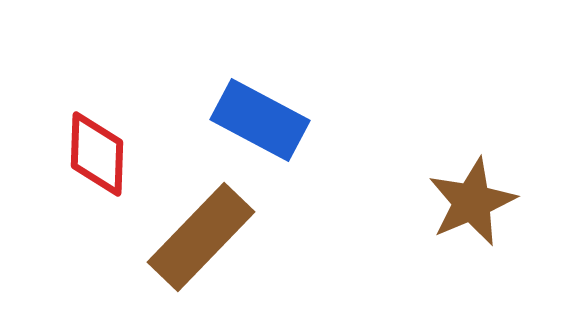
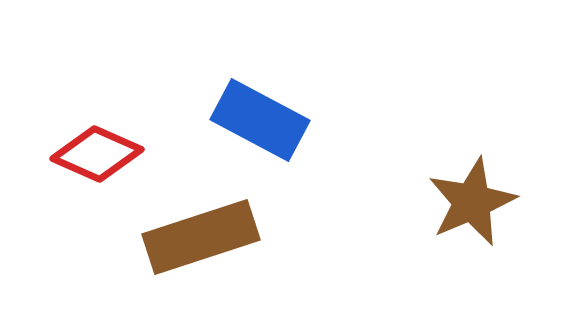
red diamond: rotated 68 degrees counterclockwise
brown rectangle: rotated 28 degrees clockwise
